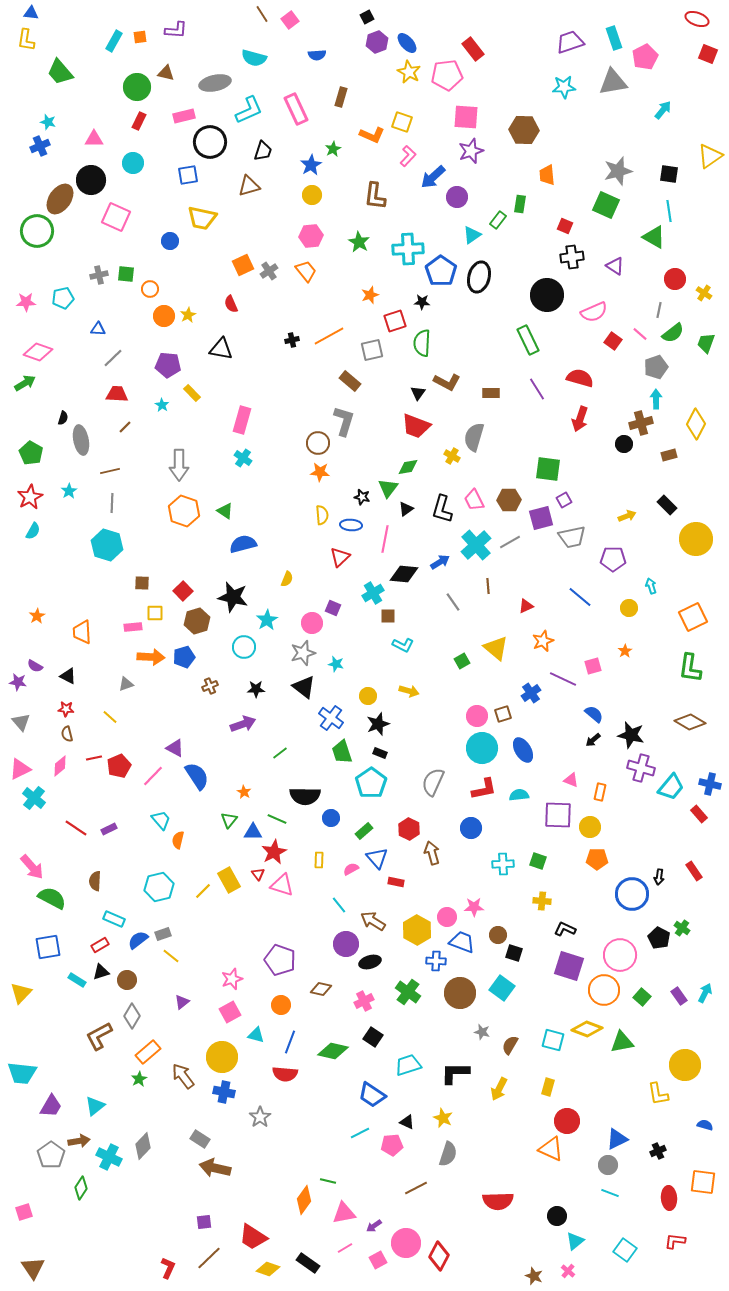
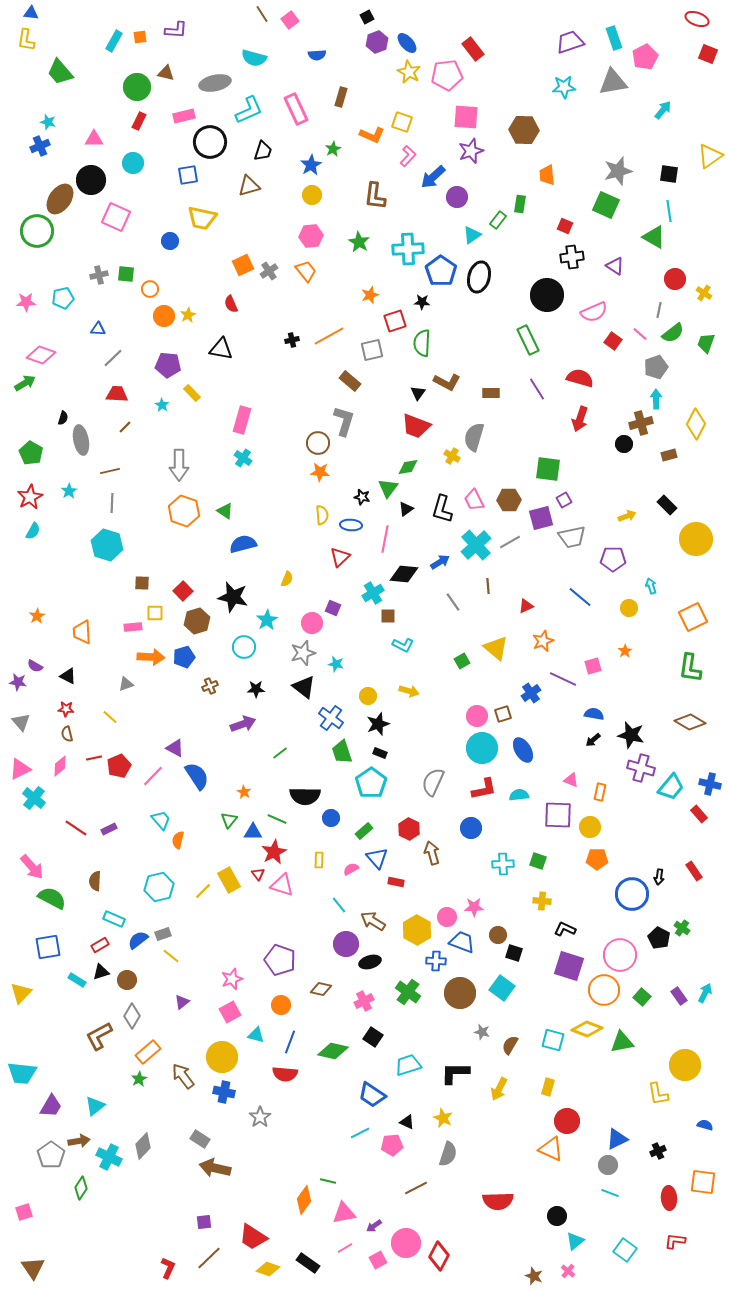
pink diamond at (38, 352): moved 3 px right, 3 px down
blue semicircle at (594, 714): rotated 30 degrees counterclockwise
